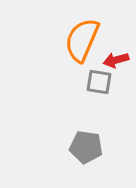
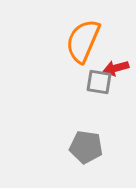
orange semicircle: moved 1 px right, 1 px down
red arrow: moved 8 px down
